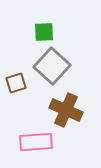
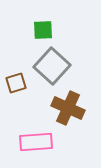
green square: moved 1 px left, 2 px up
brown cross: moved 2 px right, 2 px up
